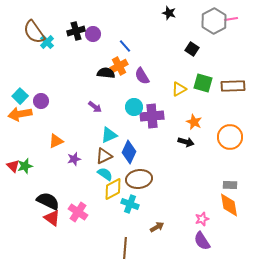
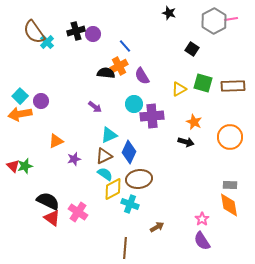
cyan circle at (134, 107): moved 3 px up
pink star at (202, 219): rotated 16 degrees counterclockwise
